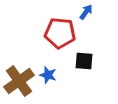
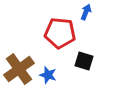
blue arrow: rotated 14 degrees counterclockwise
black square: rotated 12 degrees clockwise
brown cross: moved 12 px up
